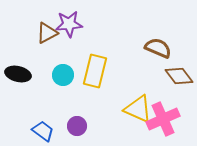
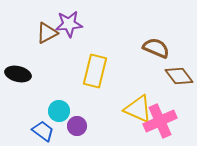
brown semicircle: moved 2 px left
cyan circle: moved 4 px left, 36 px down
pink cross: moved 3 px left, 2 px down
